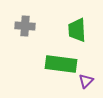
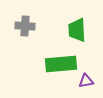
green rectangle: rotated 12 degrees counterclockwise
purple triangle: rotated 35 degrees clockwise
